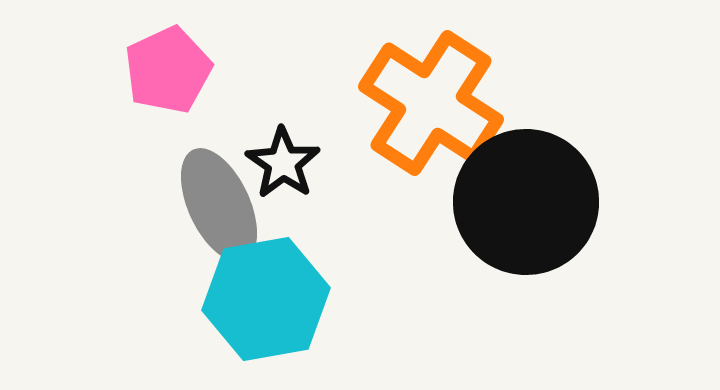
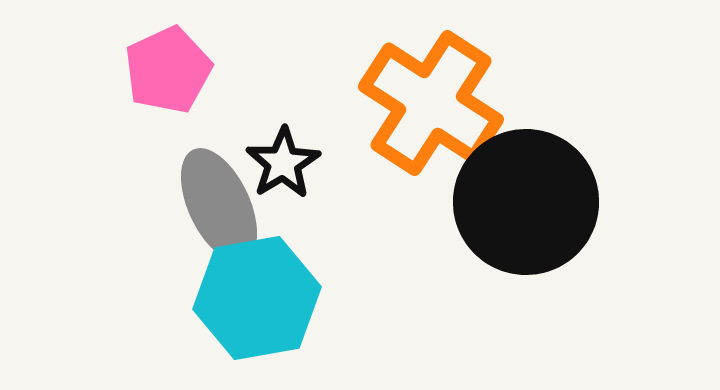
black star: rotated 6 degrees clockwise
cyan hexagon: moved 9 px left, 1 px up
